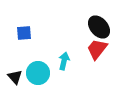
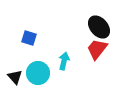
blue square: moved 5 px right, 5 px down; rotated 21 degrees clockwise
